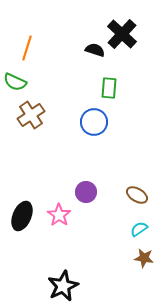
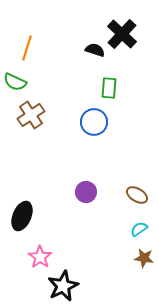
pink star: moved 19 px left, 42 px down
